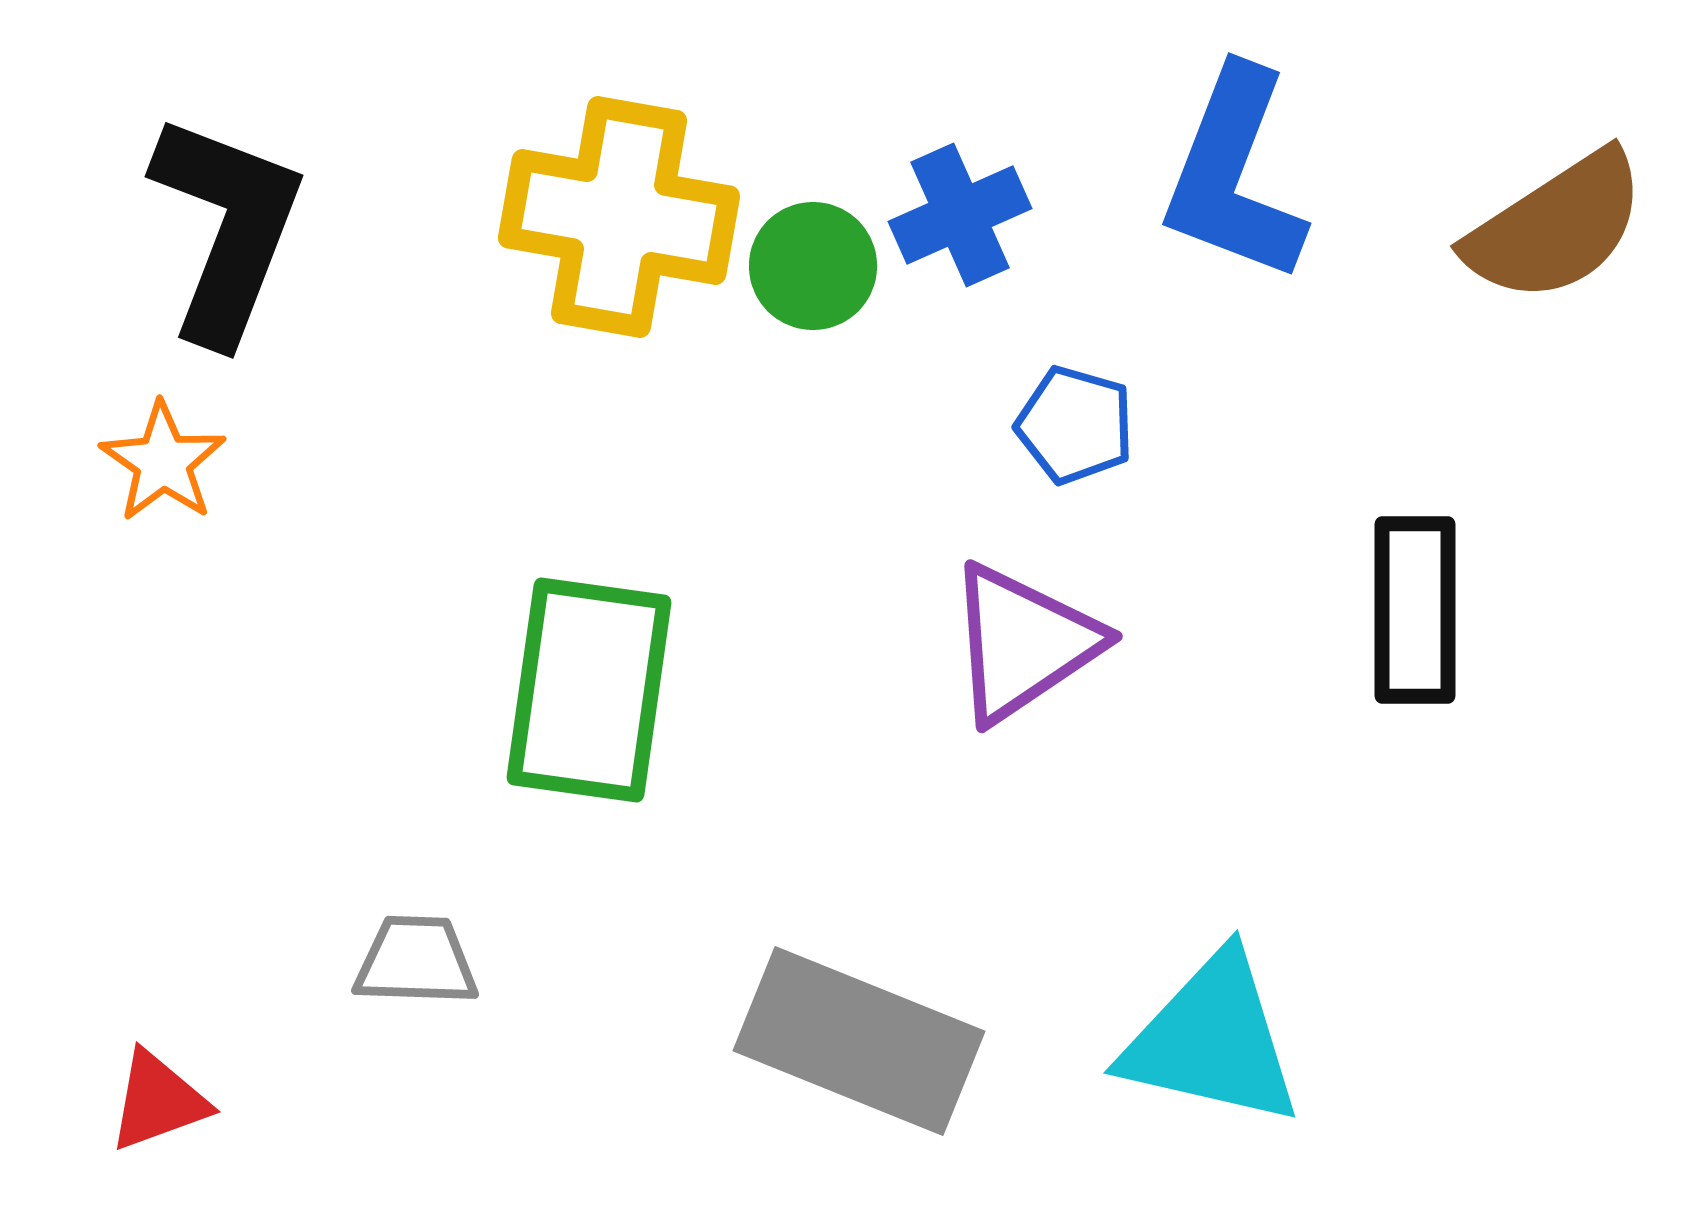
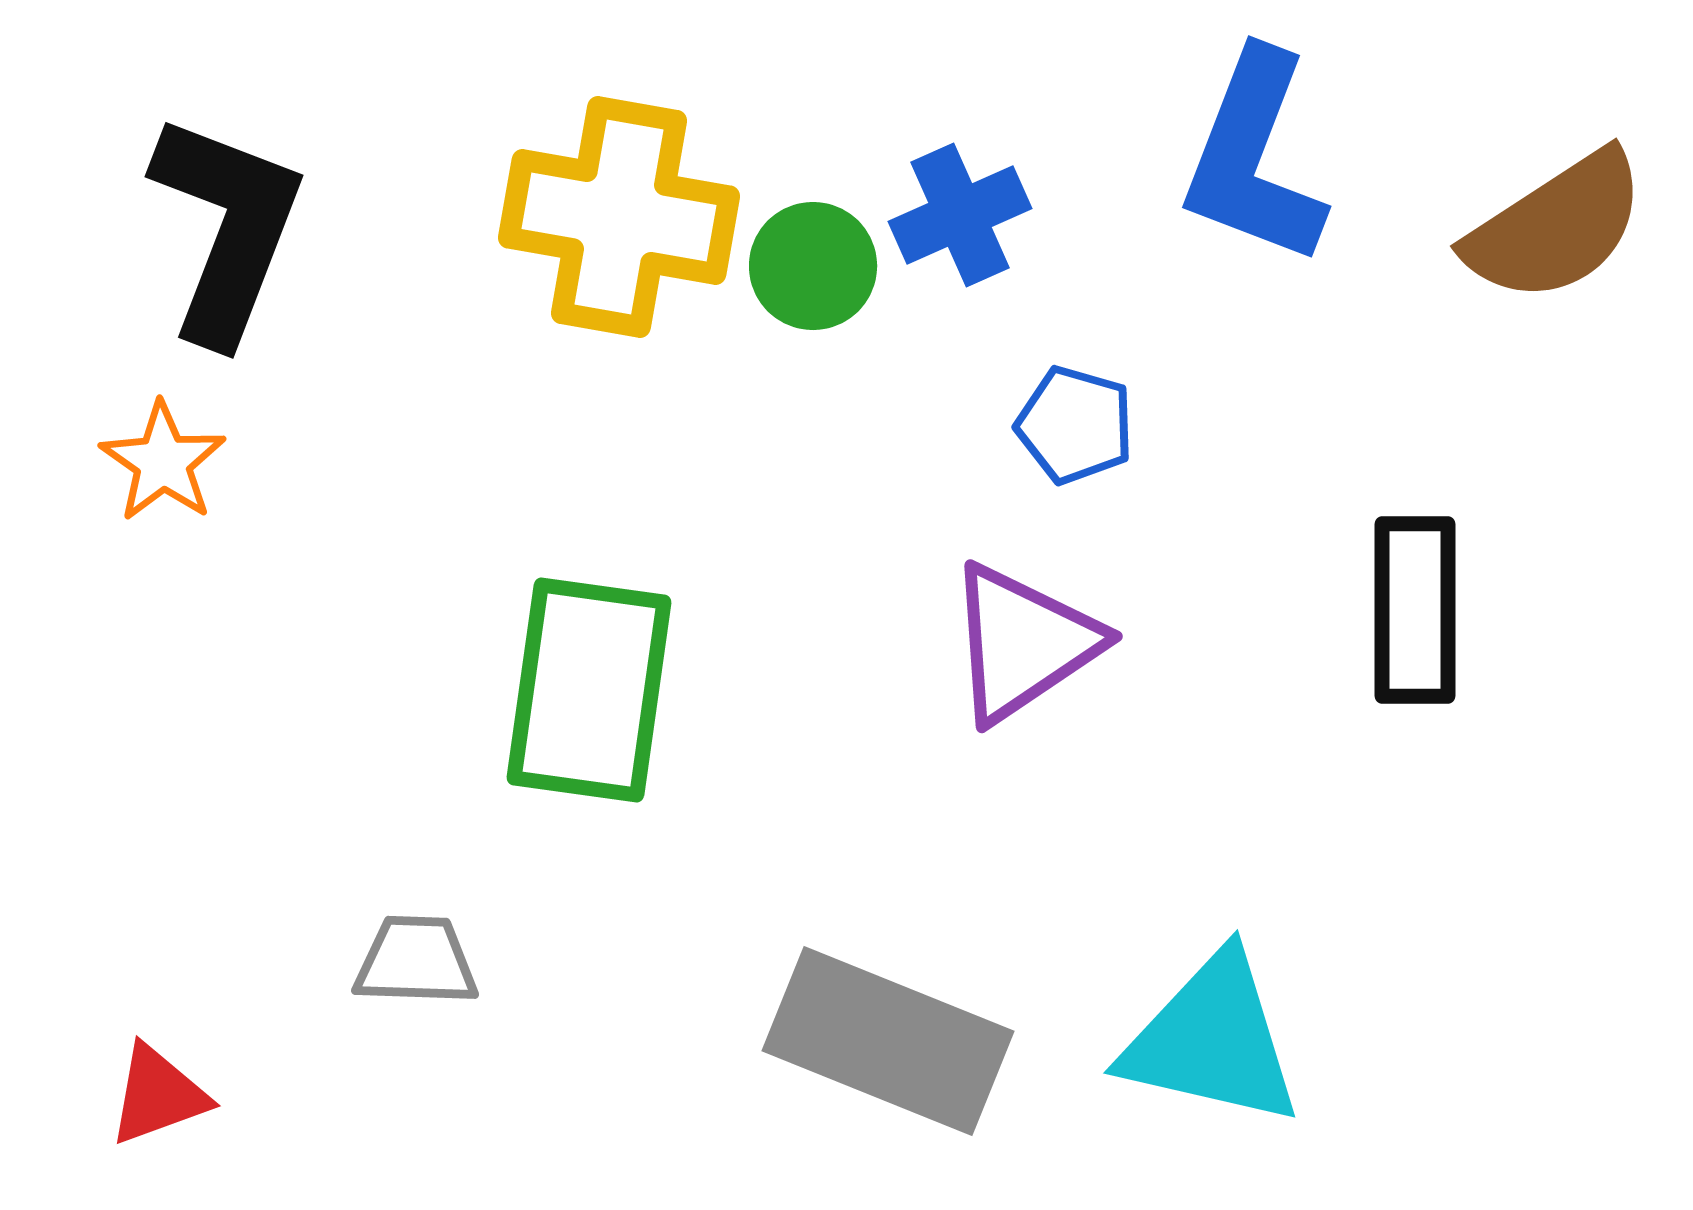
blue L-shape: moved 20 px right, 17 px up
gray rectangle: moved 29 px right
red triangle: moved 6 px up
